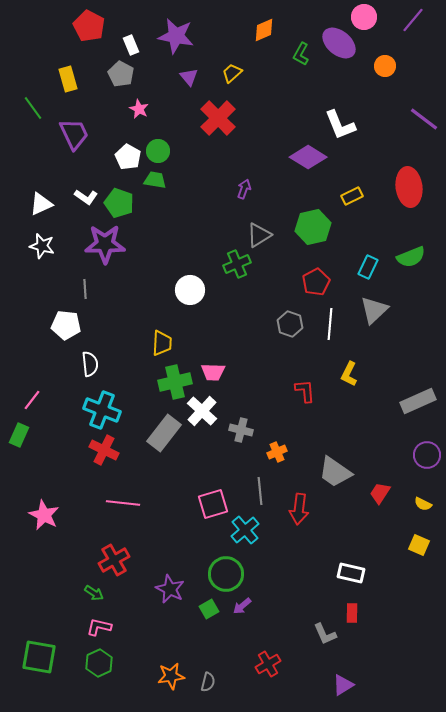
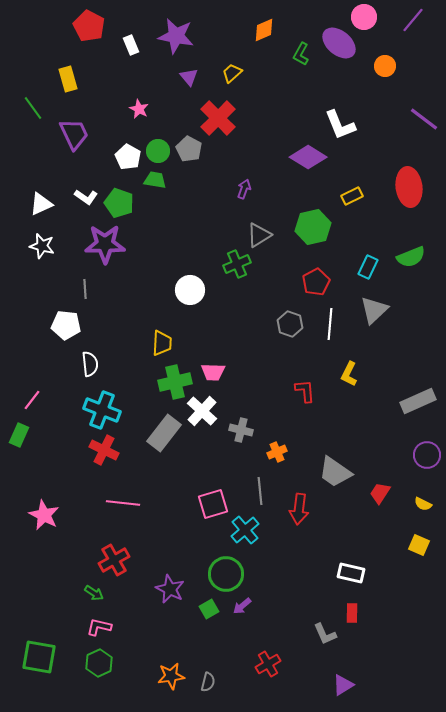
gray pentagon at (121, 74): moved 68 px right, 75 px down
